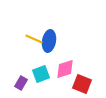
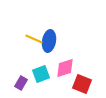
pink diamond: moved 1 px up
